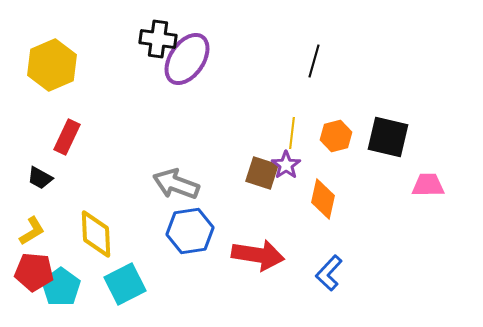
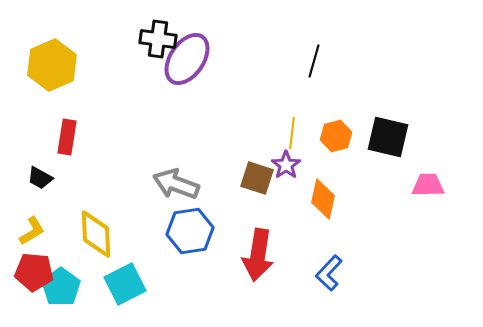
red rectangle: rotated 16 degrees counterclockwise
brown square: moved 5 px left, 5 px down
red arrow: rotated 90 degrees clockwise
